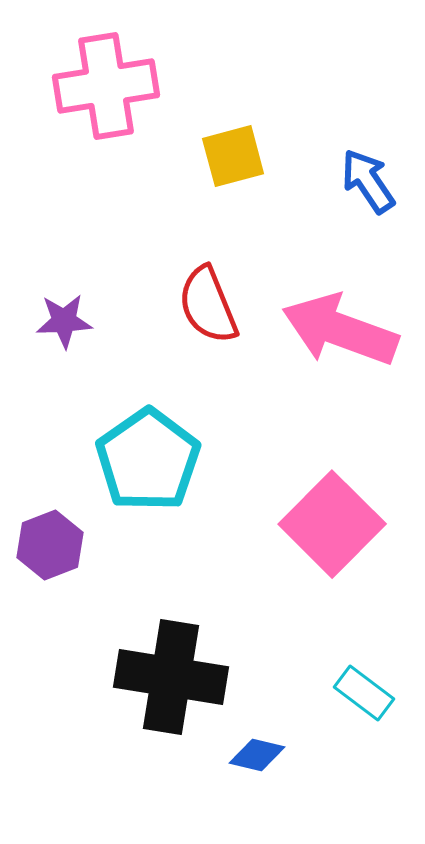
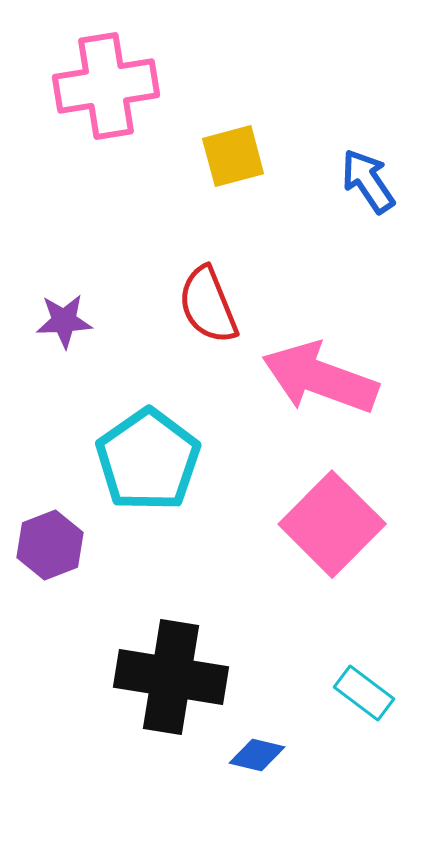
pink arrow: moved 20 px left, 48 px down
